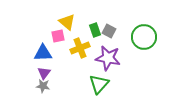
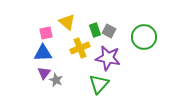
pink square: moved 12 px left, 3 px up
gray star: moved 13 px right, 6 px up; rotated 16 degrees clockwise
